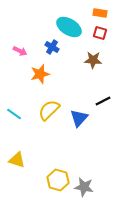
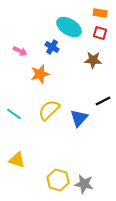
gray star: moved 3 px up
